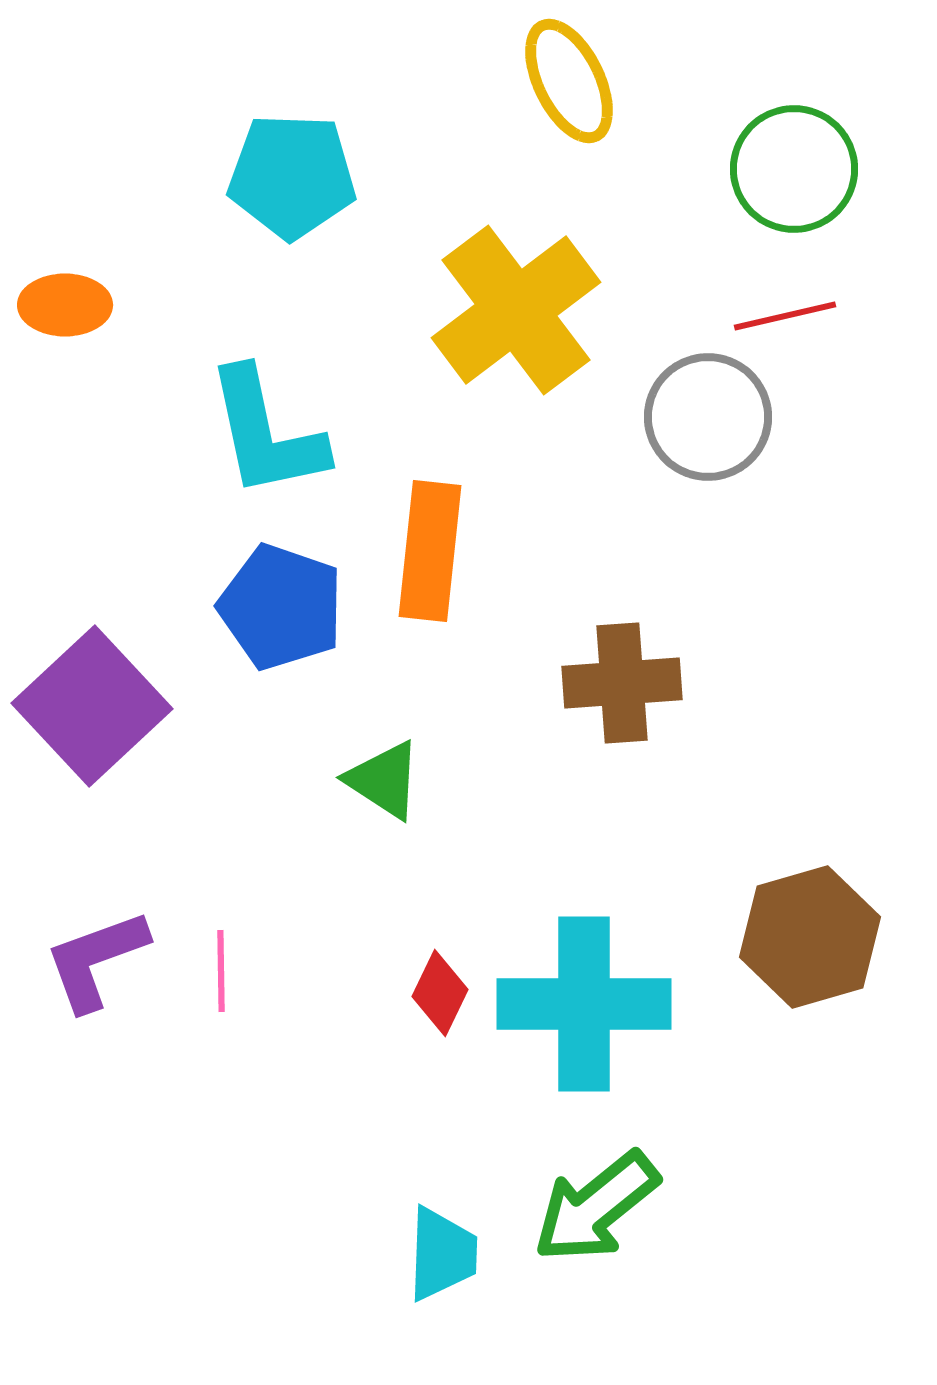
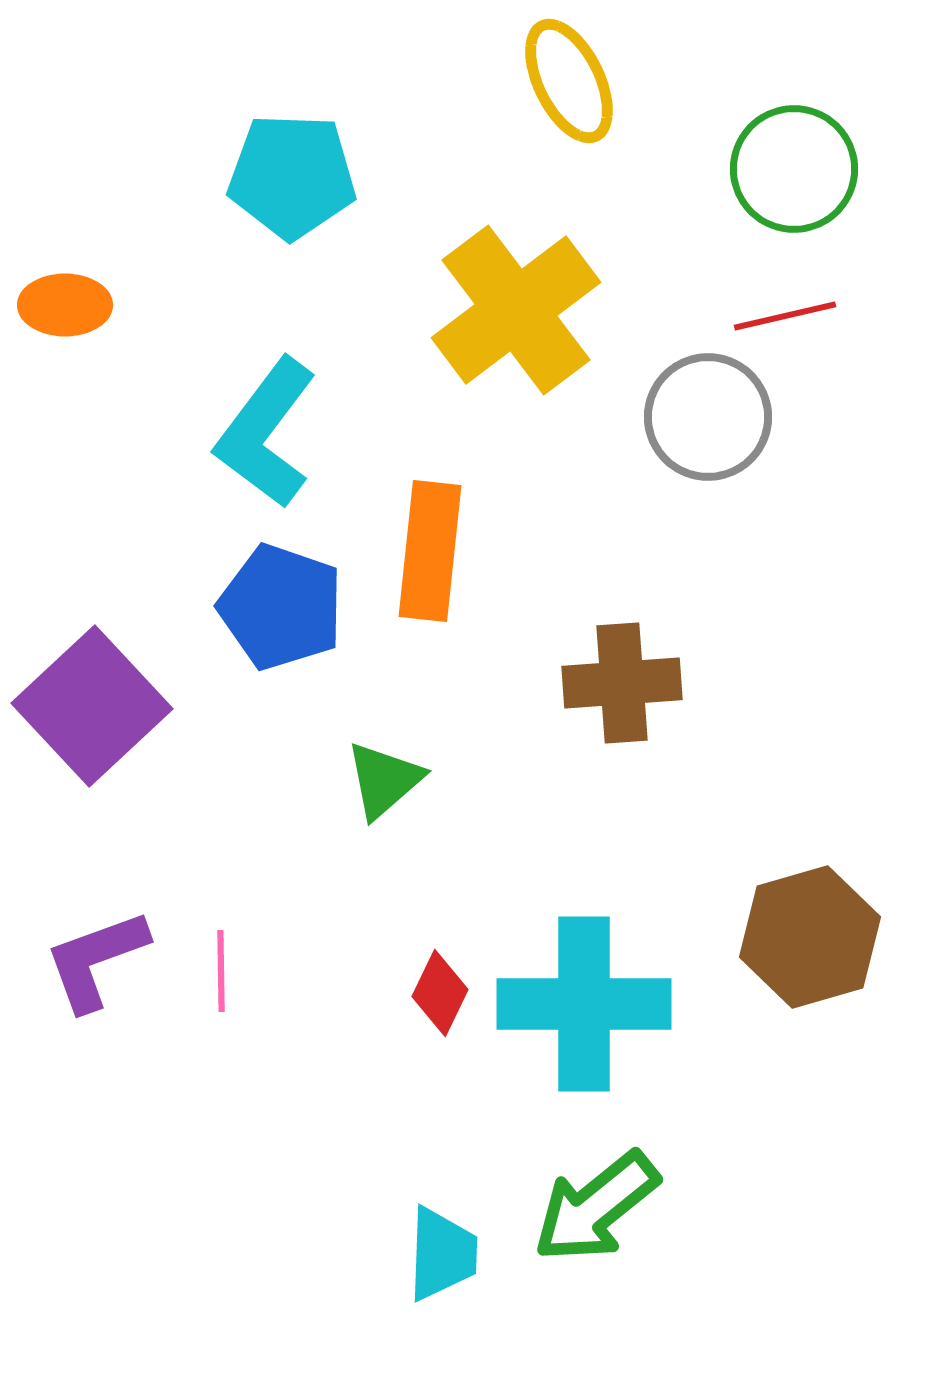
cyan L-shape: rotated 49 degrees clockwise
green triangle: rotated 46 degrees clockwise
